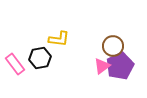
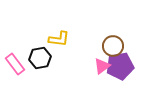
purple pentagon: rotated 16 degrees clockwise
